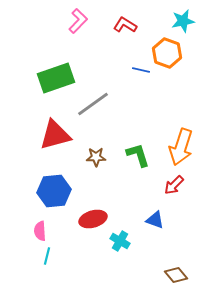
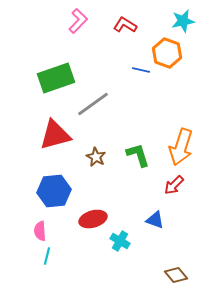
brown star: rotated 30 degrees clockwise
